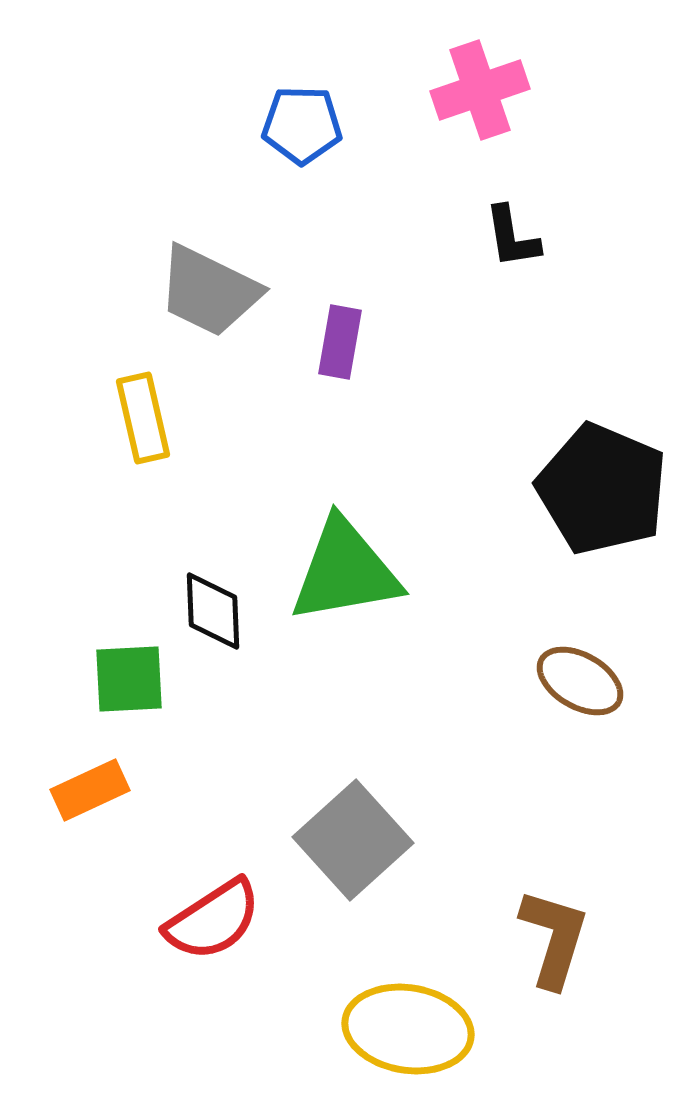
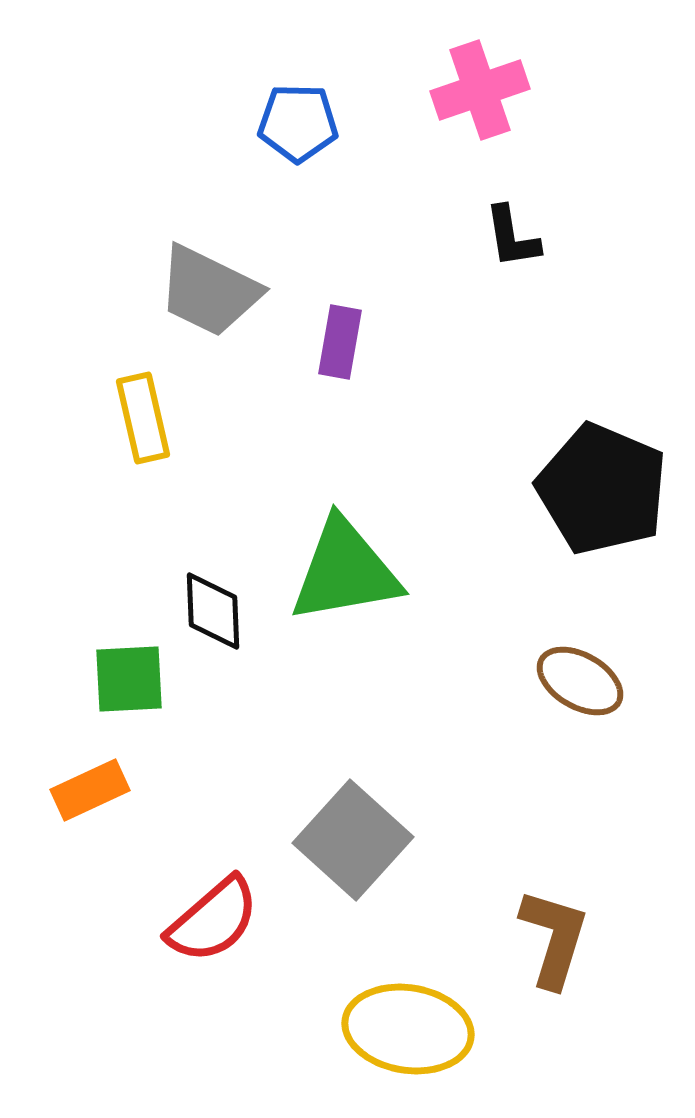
blue pentagon: moved 4 px left, 2 px up
gray square: rotated 6 degrees counterclockwise
red semicircle: rotated 8 degrees counterclockwise
